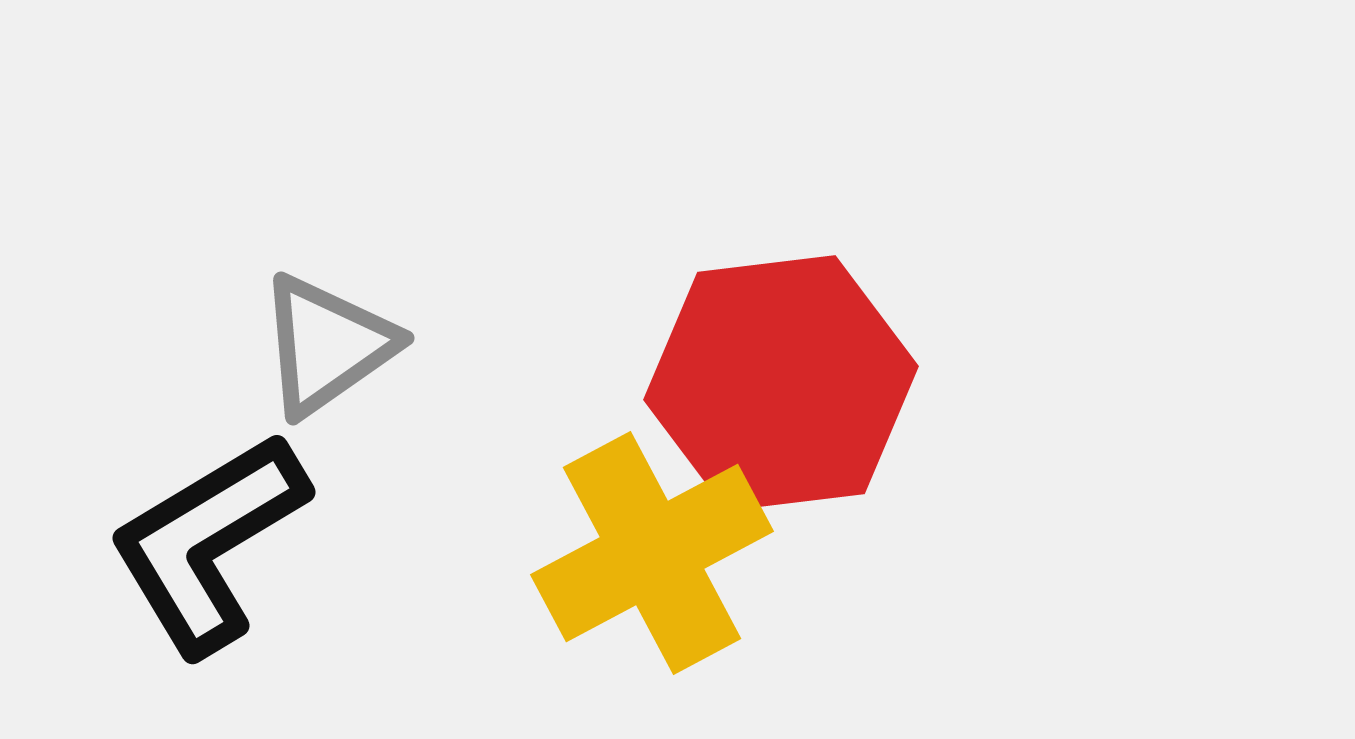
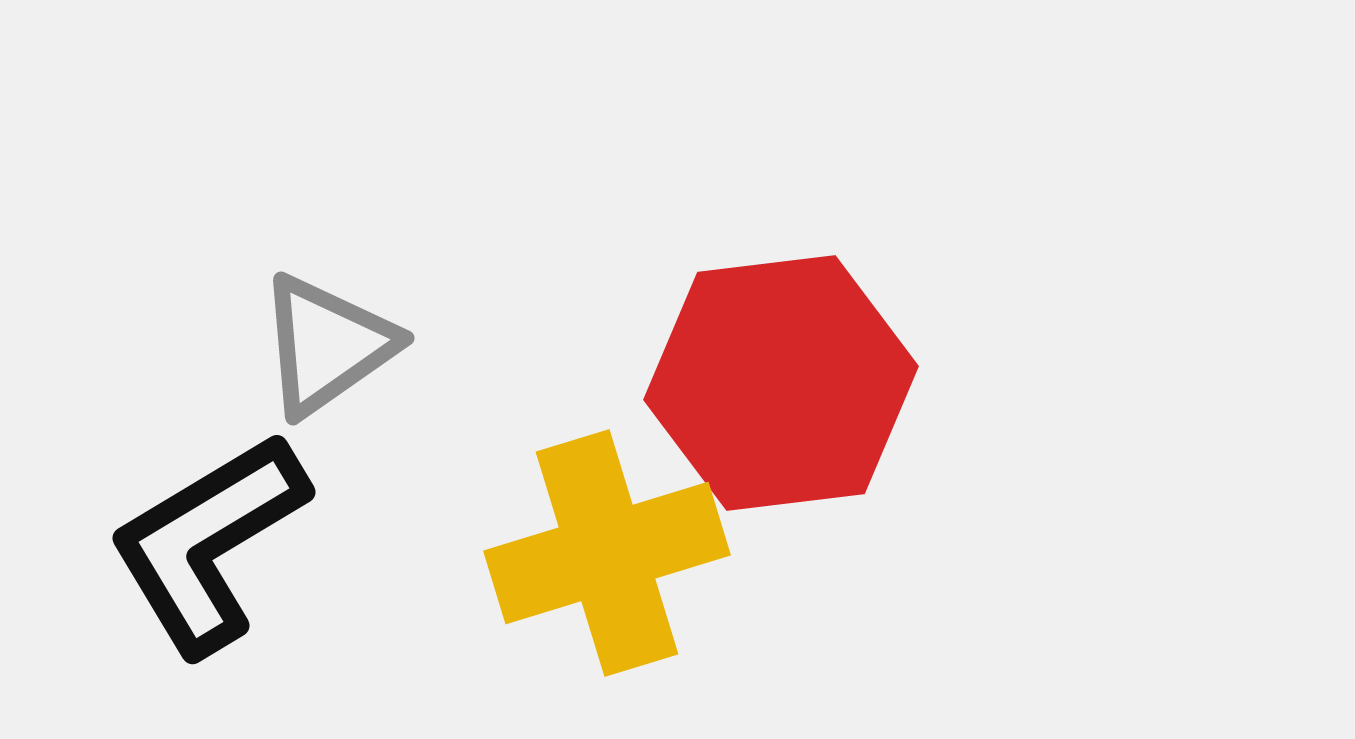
yellow cross: moved 45 px left; rotated 11 degrees clockwise
